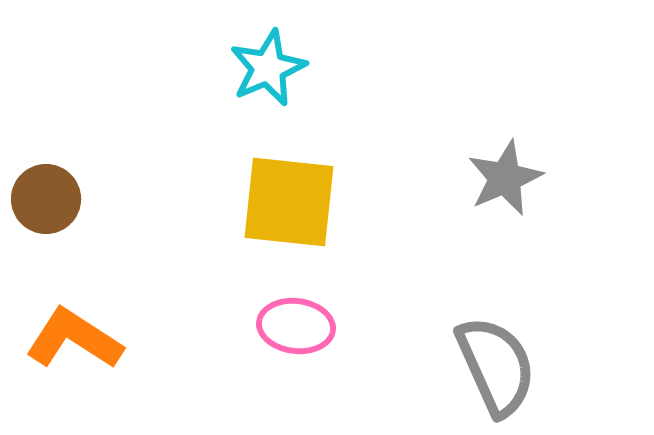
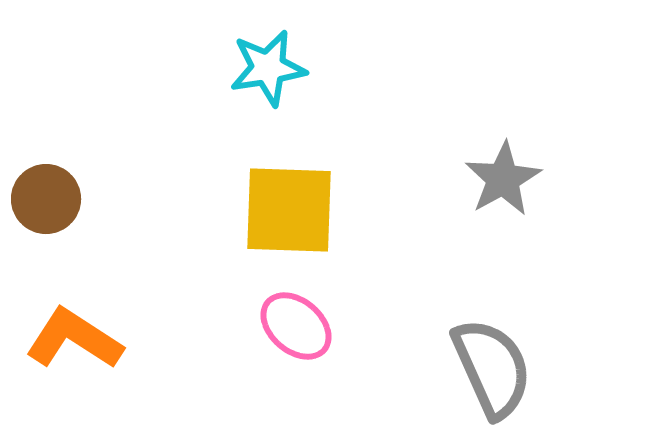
cyan star: rotated 14 degrees clockwise
gray star: moved 2 px left, 1 px down; rotated 6 degrees counterclockwise
yellow square: moved 8 px down; rotated 4 degrees counterclockwise
pink ellipse: rotated 34 degrees clockwise
gray semicircle: moved 4 px left, 2 px down
